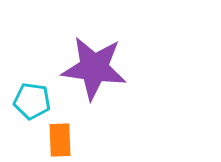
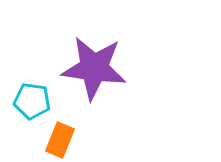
orange rectangle: rotated 24 degrees clockwise
